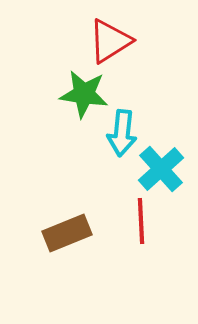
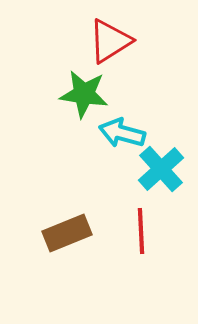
cyan arrow: rotated 99 degrees clockwise
red line: moved 10 px down
